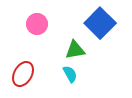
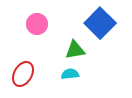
cyan semicircle: rotated 66 degrees counterclockwise
